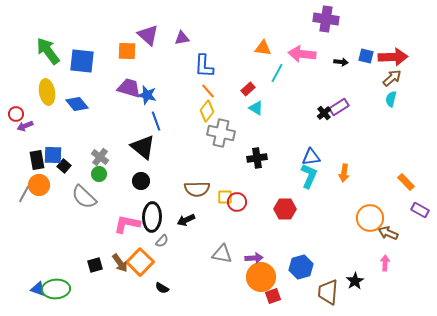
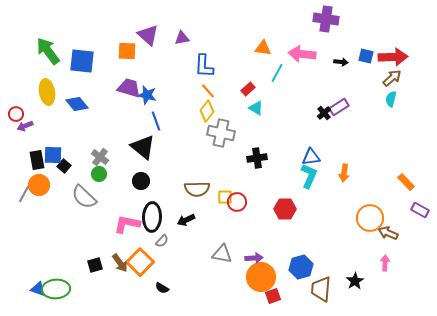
brown trapezoid at (328, 292): moved 7 px left, 3 px up
